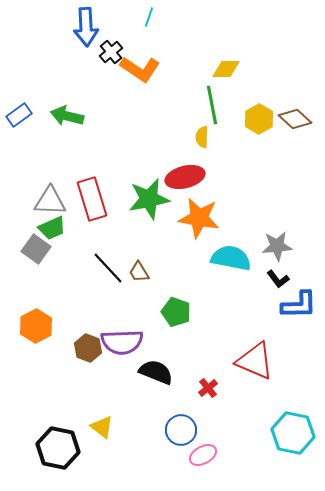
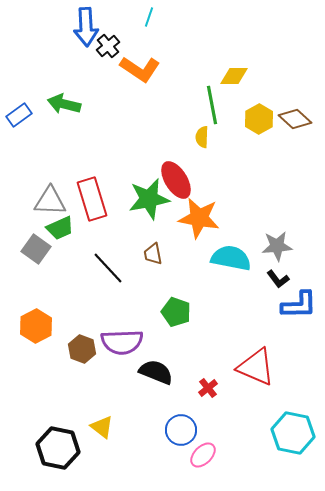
black cross: moved 3 px left, 6 px up
yellow diamond: moved 8 px right, 7 px down
green arrow: moved 3 px left, 12 px up
red ellipse: moved 9 px left, 3 px down; rotated 72 degrees clockwise
green trapezoid: moved 8 px right
brown trapezoid: moved 14 px right, 18 px up; rotated 20 degrees clockwise
brown hexagon: moved 6 px left, 1 px down
red triangle: moved 1 px right, 6 px down
pink ellipse: rotated 16 degrees counterclockwise
